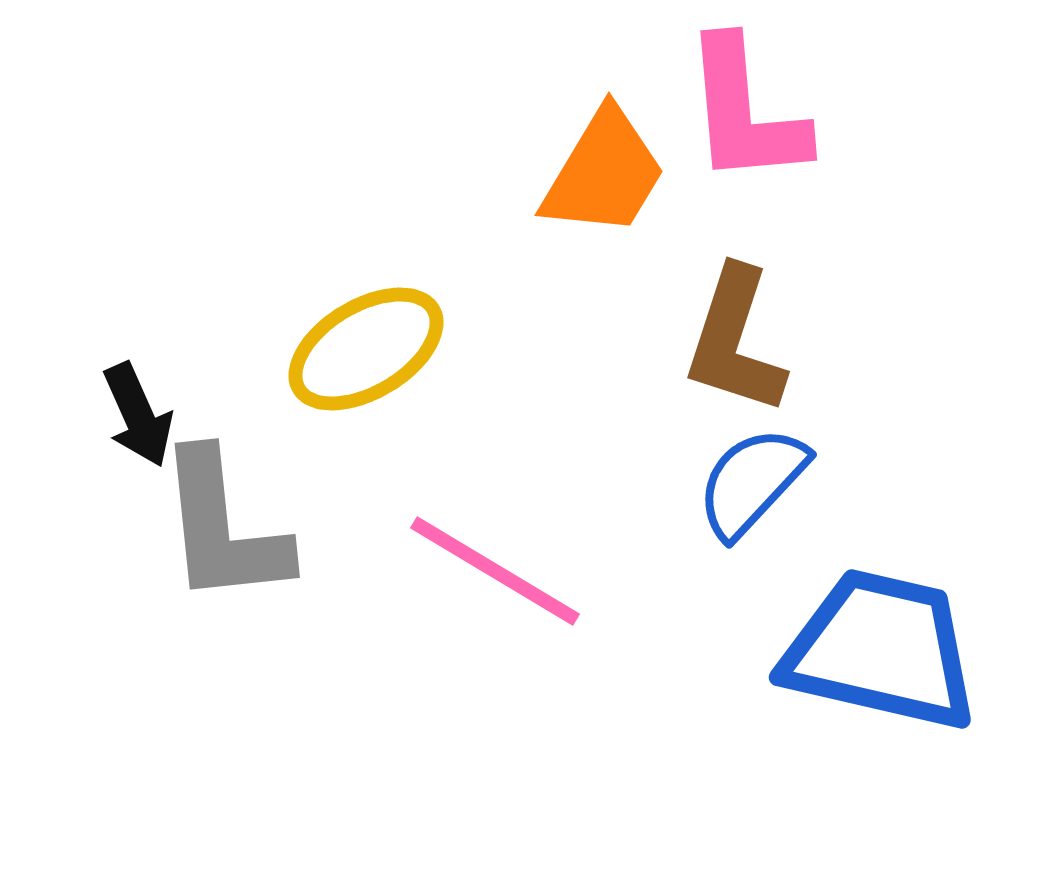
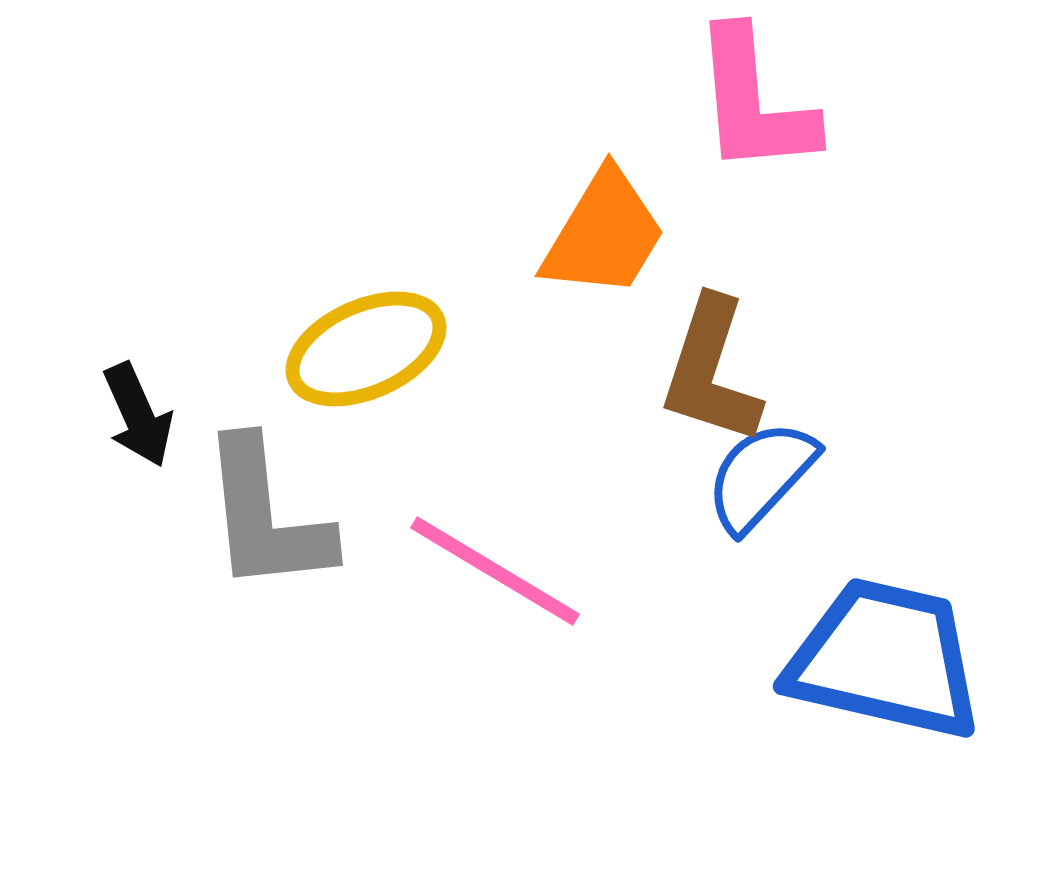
pink L-shape: moved 9 px right, 10 px up
orange trapezoid: moved 61 px down
brown L-shape: moved 24 px left, 30 px down
yellow ellipse: rotated 7 degrees clockwise
blue semicircle: moved 9 px right, 6 px up
gray L-shape: moved 43 px right, 12 px up
blue trapezoid: moved 4 px right, 9 px down
